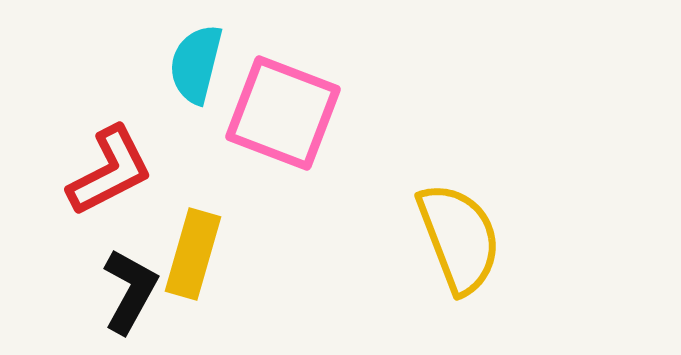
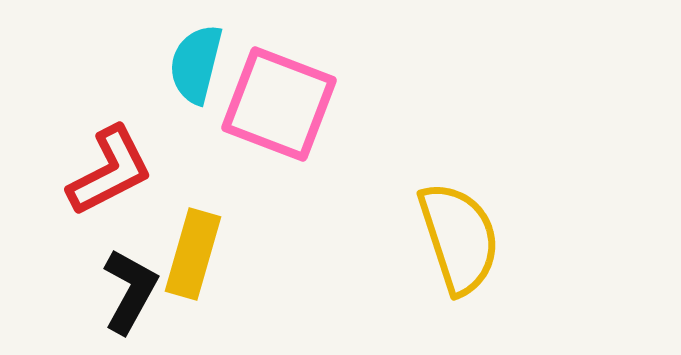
pink square: moved 4 px left, 9 px up
yellow semicircle: rotated 3 degrees clockwise
